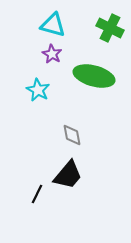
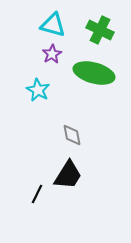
green cross: moved 10 px left, 2 px down
purple star: rotated 12 degrees clockwise
green ellipse: moved 3 px up
black trapezoid: rotated 8 degrees counterclockwise
